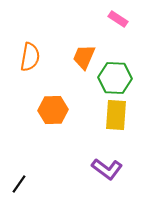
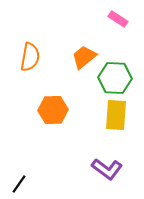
orange trapezoid: rotated 28 degrees clockwise
